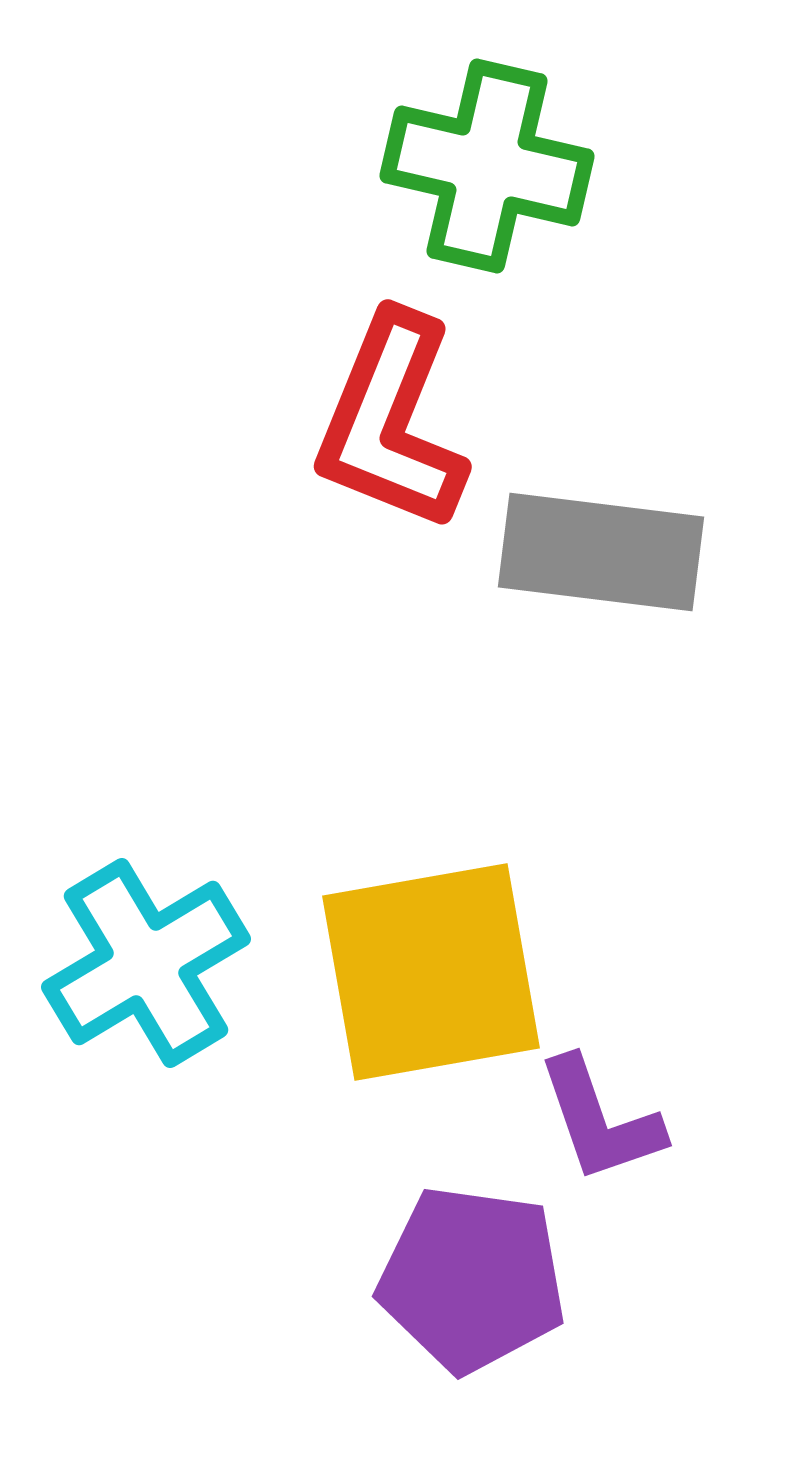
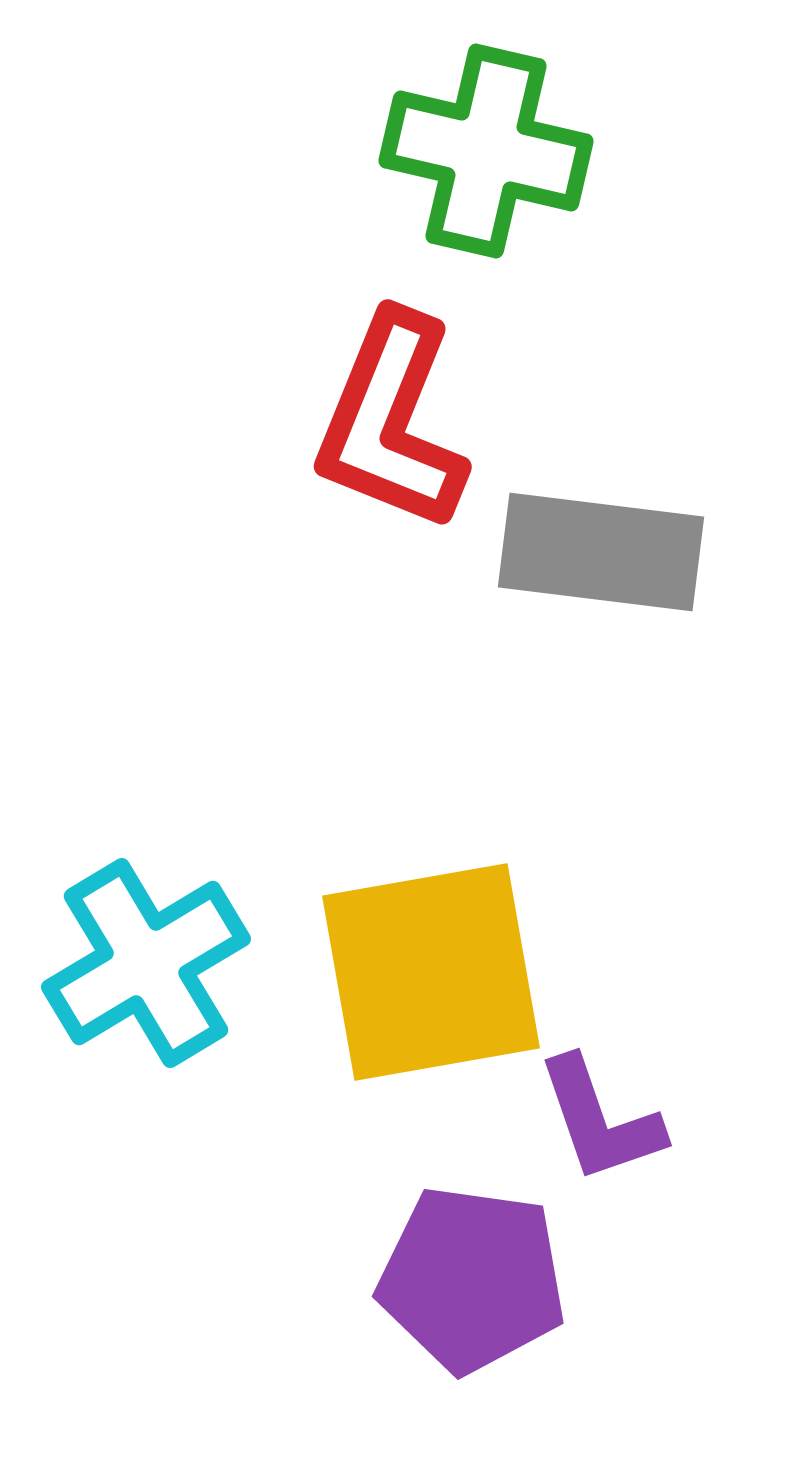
green cross: moved 1 px left, 15 px up
